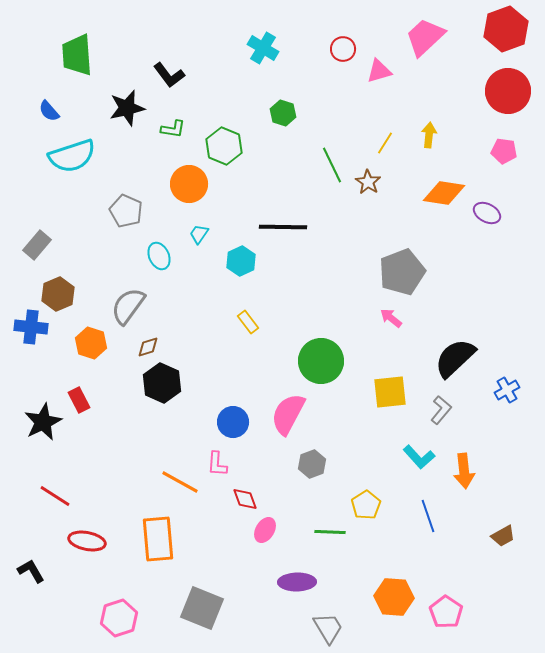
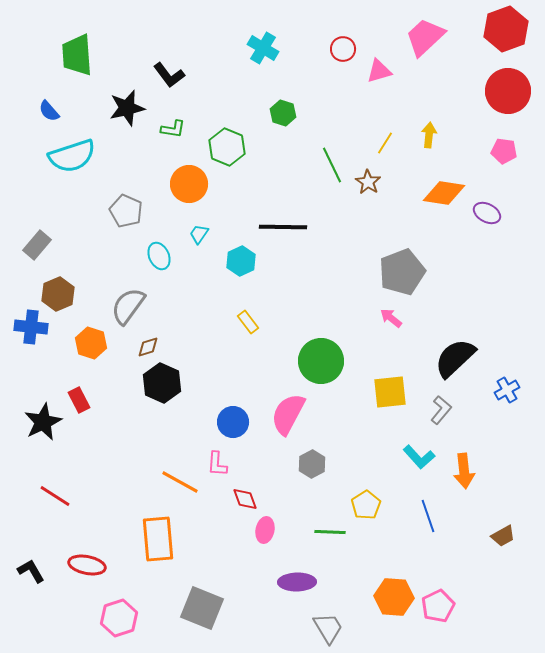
green hexagon at (224, 146): moved 3 px right, 1 px down
gray hexagon at (312, 464): rotated 8 degrees counterclockwise
pink ellipse at (265, 530): rotated 20 degrees counterclockwise
red ellipse at (87, 541): moved 24 px down
pink pentagon at (446, 612): moved 8 px left, 6 px up; rotated 12 degrees clockwise
